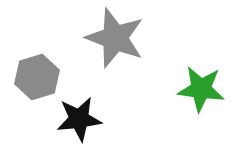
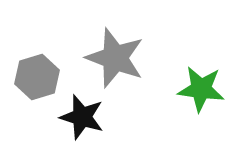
gray star: moved 20 px down
black star: moved 3 px right, 2 px up; rotated 24 degrees clockwise
